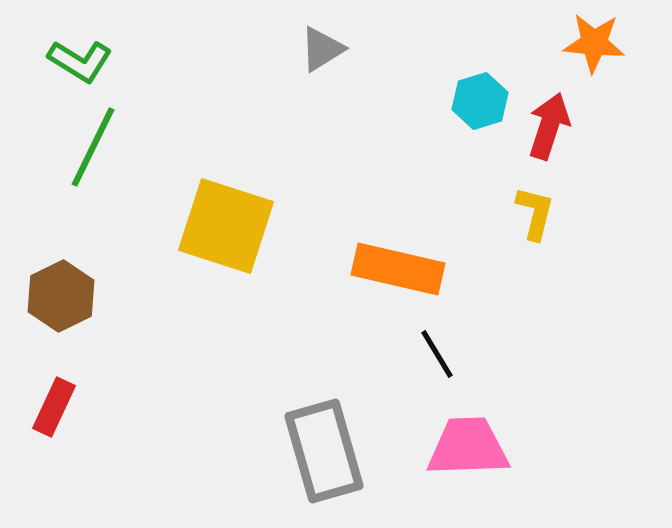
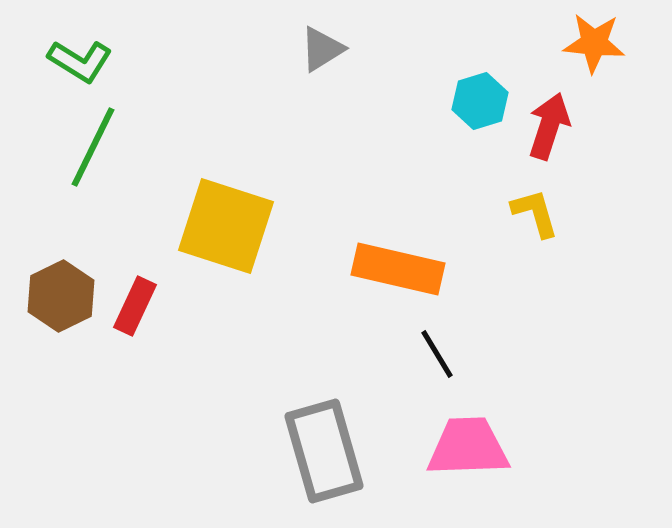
yellow L-shape: rotated 30 degrees counterclockwise
red rectangle: moved 81 px right, 101 px up
